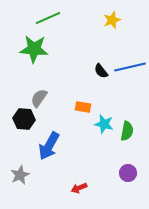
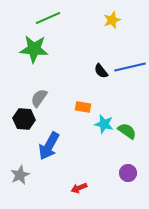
green semicircle: rotated 66 degrees counterclockwise
